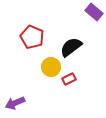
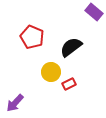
yellow circle: moved 5 px down
red rectangle: moved 5 px down
purple arrow: rotated 24 degrees counterclockwise
